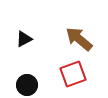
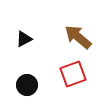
brown arrow: moved 1 px left, 2 px up
